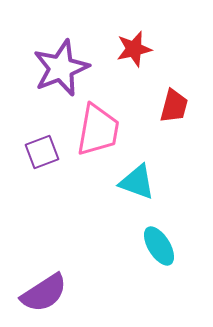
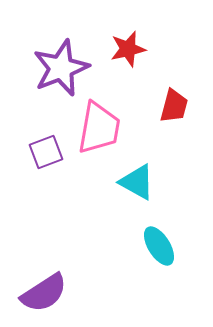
red star: moved 6 px left
pink trapezoid: moved 1 px right, 2 px up
purple square: moved 4 px right
cyan triangle: rotated 9 degrees clockwise
